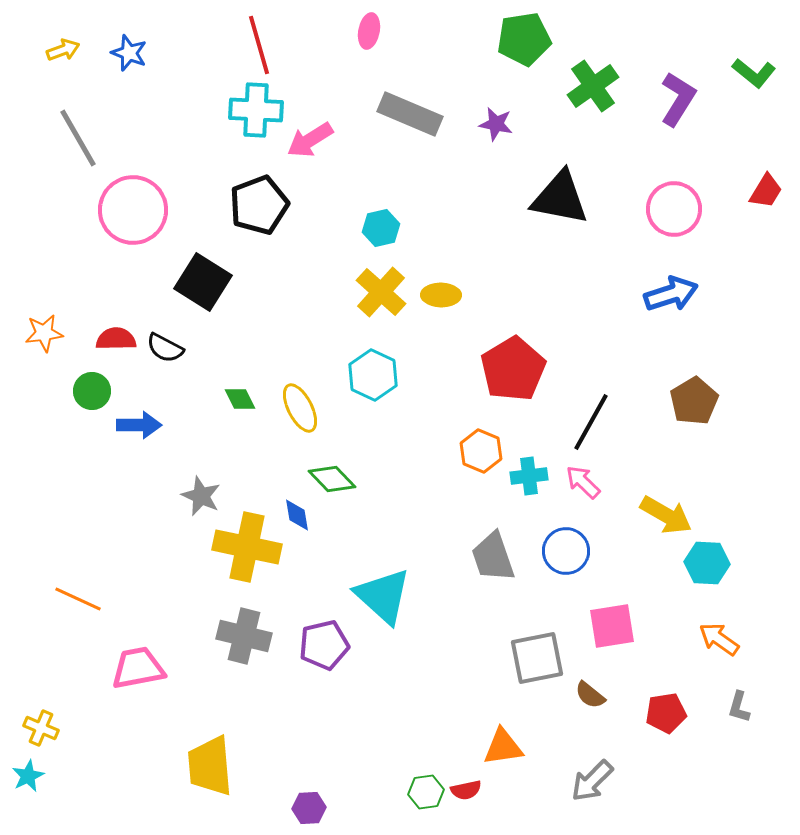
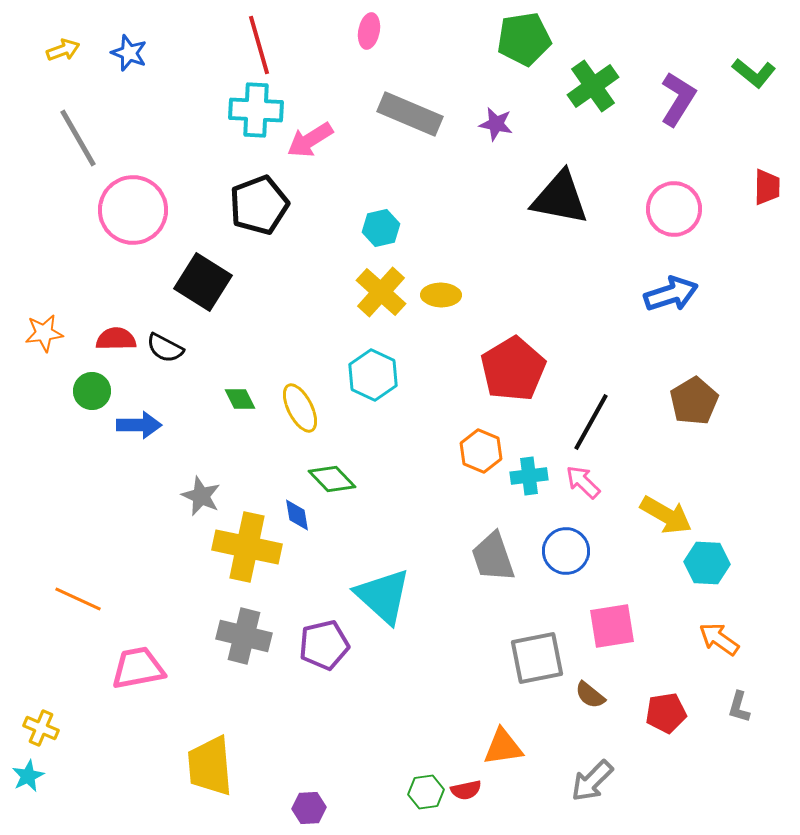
red trapezoid at (766, 191): moved 1 px right, 4 px up; rotated 30 degrees counterclockwise
